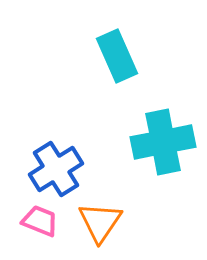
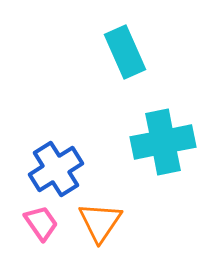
cyan rectangle: moved 8 px right, 4 px up
pink trapezoid: moved 1 px right, 2 px down; rotated 33 degrees clockwise
